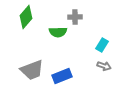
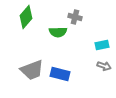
gray cross: rotated 16 degrees clockwise
cyan rectangle: rotated 48 degrees clockwise
blue rectangle: moved 2 px left, 2 px up; rotated 36 degrees clockwise
